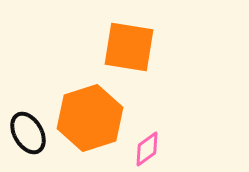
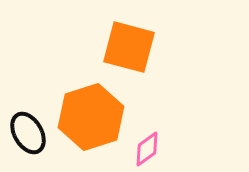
orange square: rotated 6 degrees clockwise
orange hexagon: moved 1 px right, 1 px up
